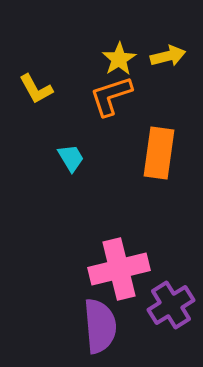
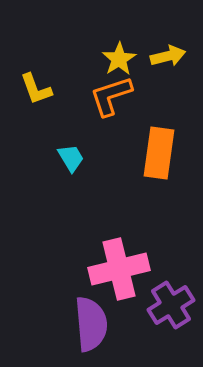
yellow L-shape: rotated 9 degrees clockwise
purple semicircle: moved 9 px left, 2 px up
